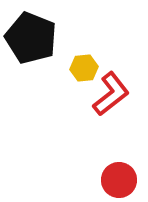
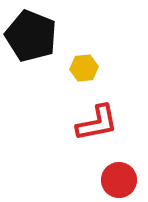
black pentagon: moved 2 px up
red L-shape: moved 14 px left, 29 px down; rotated 27 degrees clockwise
